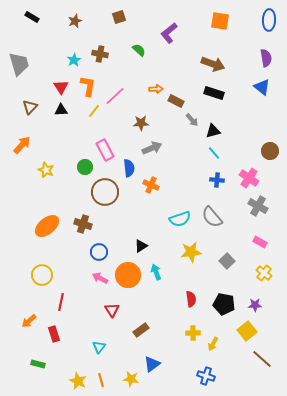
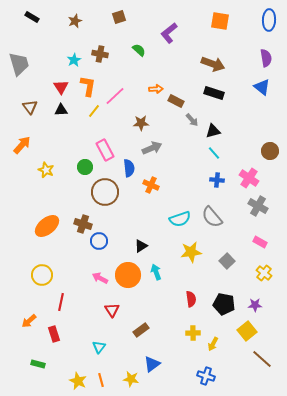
brown triangle at (30, 107): rotated 21 degrees counterclockwise
blue circle at (99, 252): moved 11 px up
